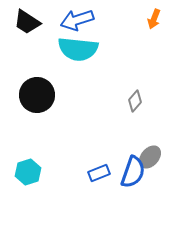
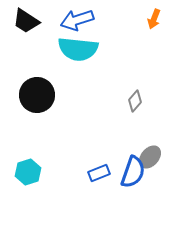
black trapezoid: moved 1 px left, 1 px up
